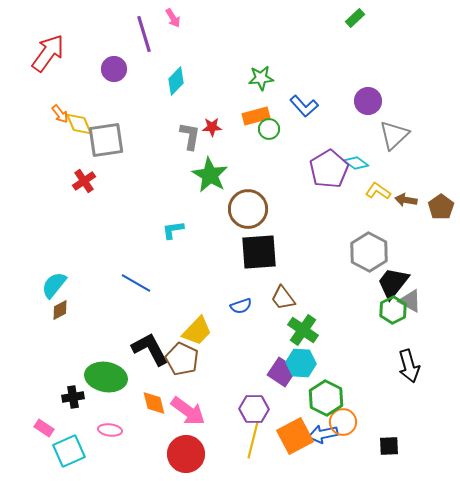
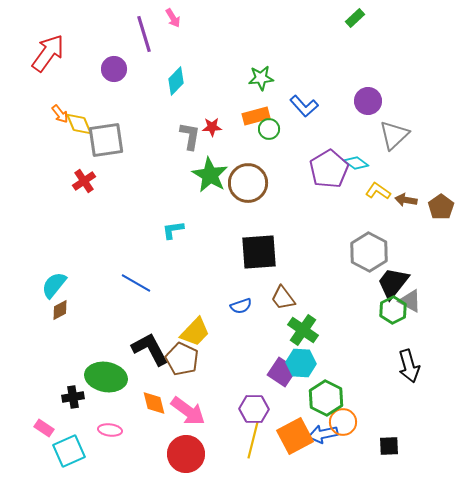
brown circle at (248, 209): moved 26 px up
yellow trapezoid at (197, 331): moved 2 px left, 1 px down
